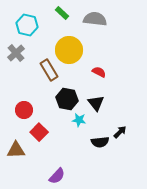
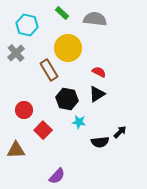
yellow circle: moved 1 px left, 2 px up
black triangle: moved 1 px right, 9 px up; rotated 36 degrees clockwise
cyan star: moved 2 px down
red square: moved 4 px right, 2 px up
